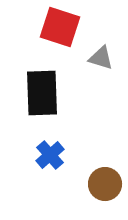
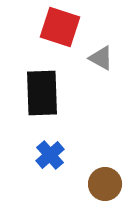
gray triangle: rotated 12 degrees clockwise
